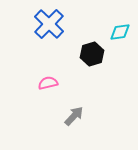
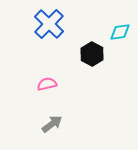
black hexagon: rotated 15 degrees counterclockwise
pink semicircle: moved 1 px left, 1 px down
gray arrow: moved 22 px left, 8 px down; rotated 10 degrees clockwise
